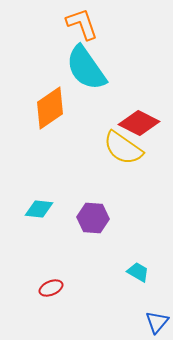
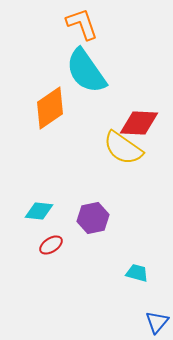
cyan semicircle: moved 3 px down
red diamond: rotated 24 degrees counterclockwise
cyan diamond: moved 2 px down
purple hexagon: rotated 16 degrees counterclockwise
cyan trapezoid: moved 1 px left, 1 px down; rotated 15 degrees counterclockwise
red ellipse: moved 43 px up; rotated 10 degrees counterclockwise
